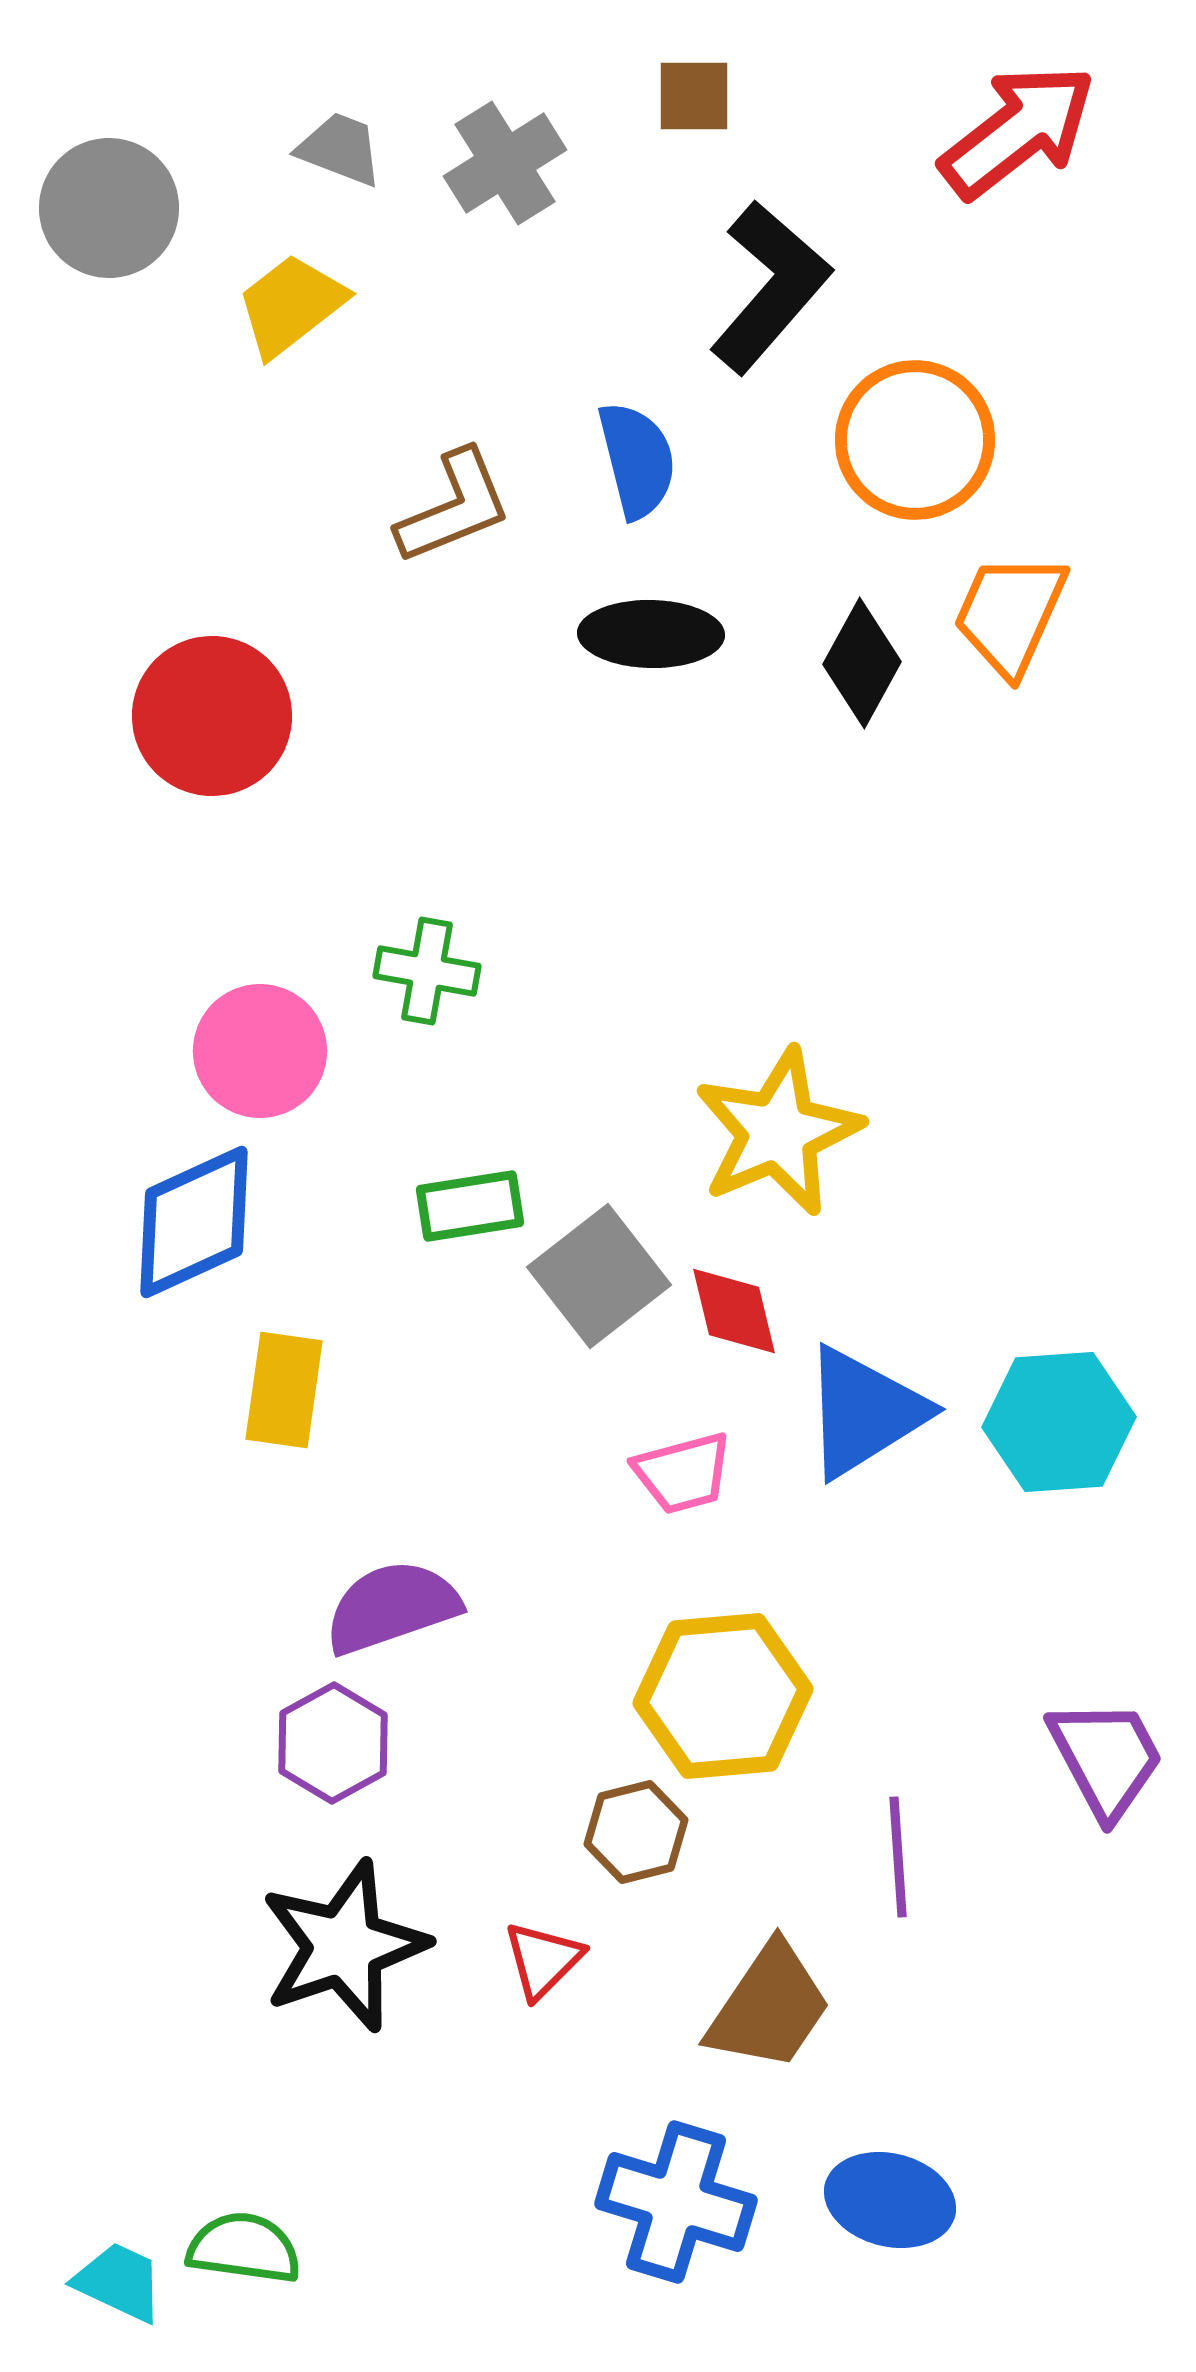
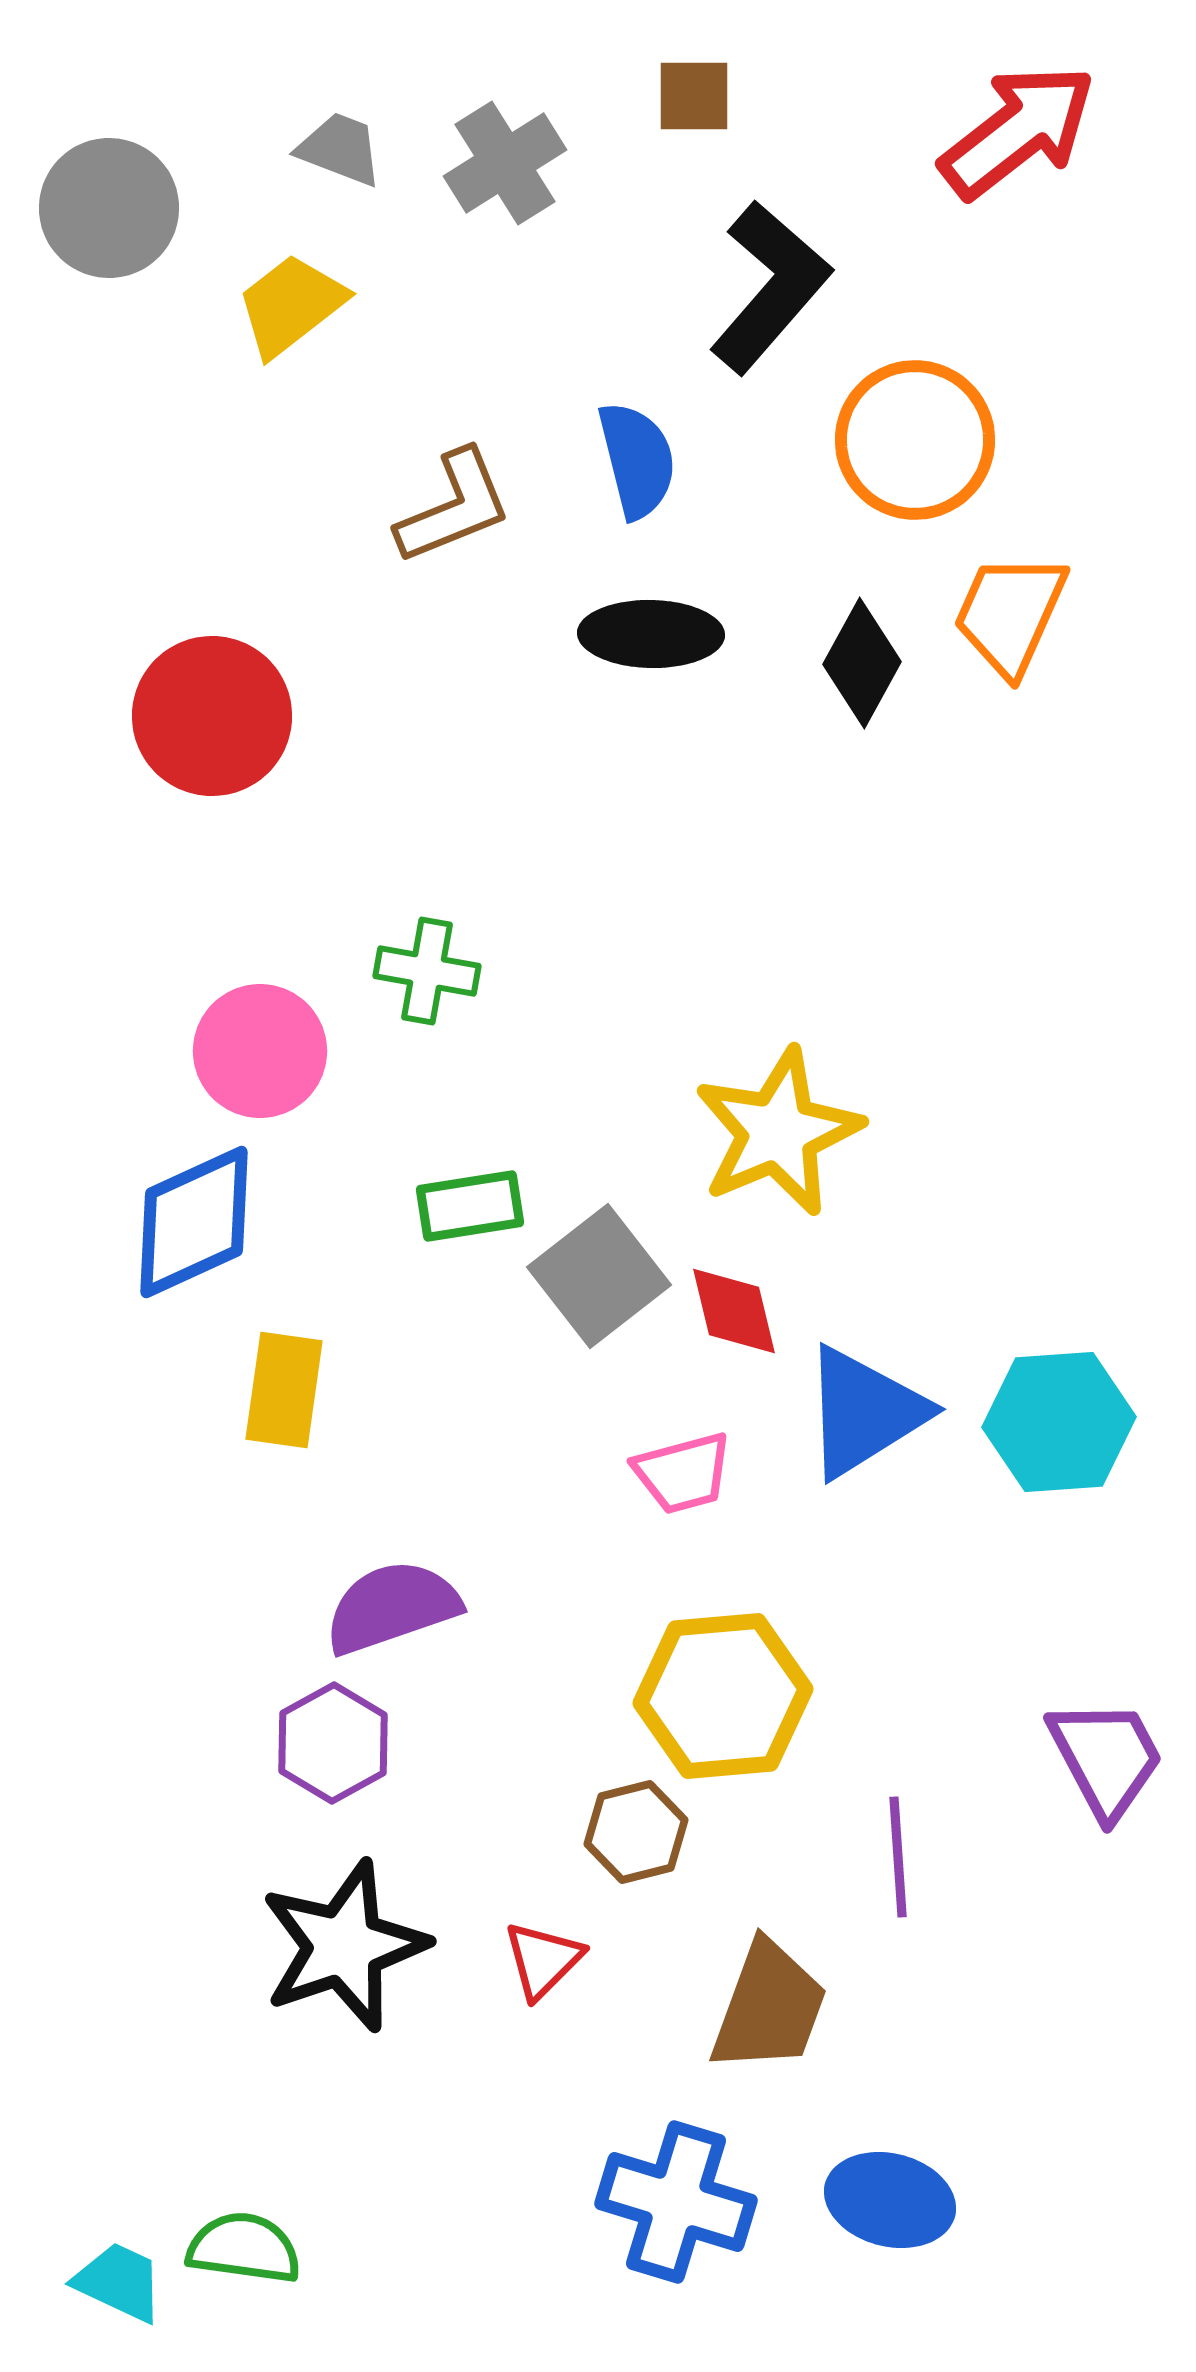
brown trapezoid: rotated 14 degrees counterclockwise
